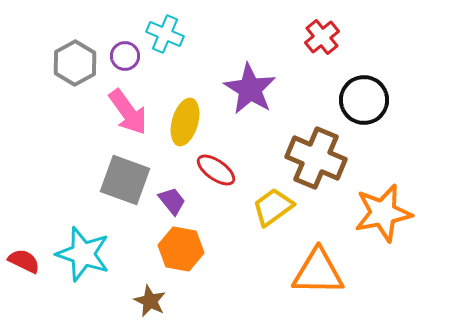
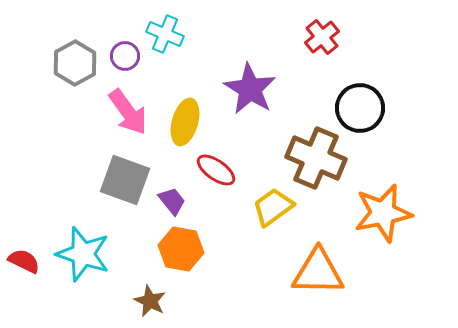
black circle: moved 4 px left, 8 px down
